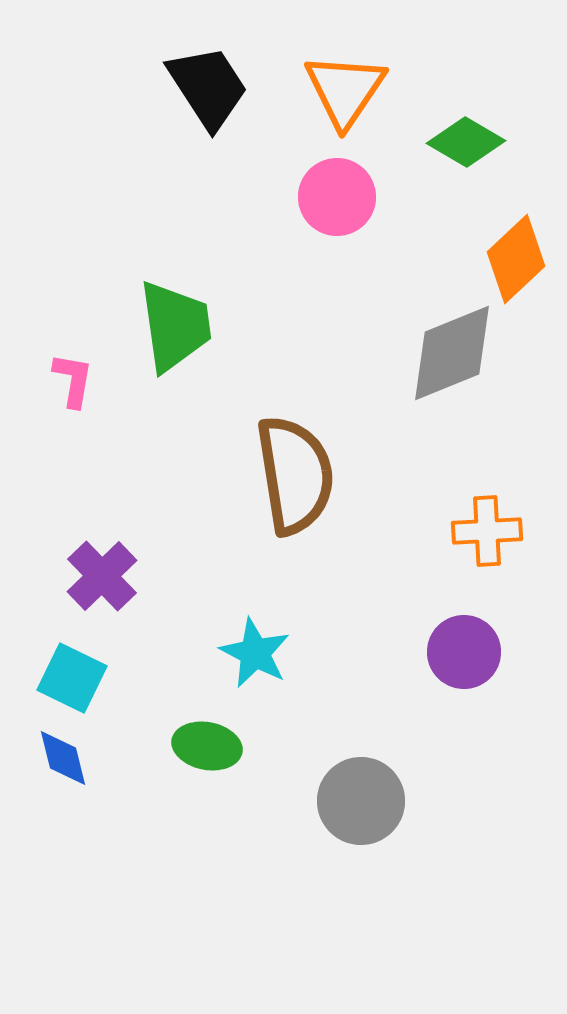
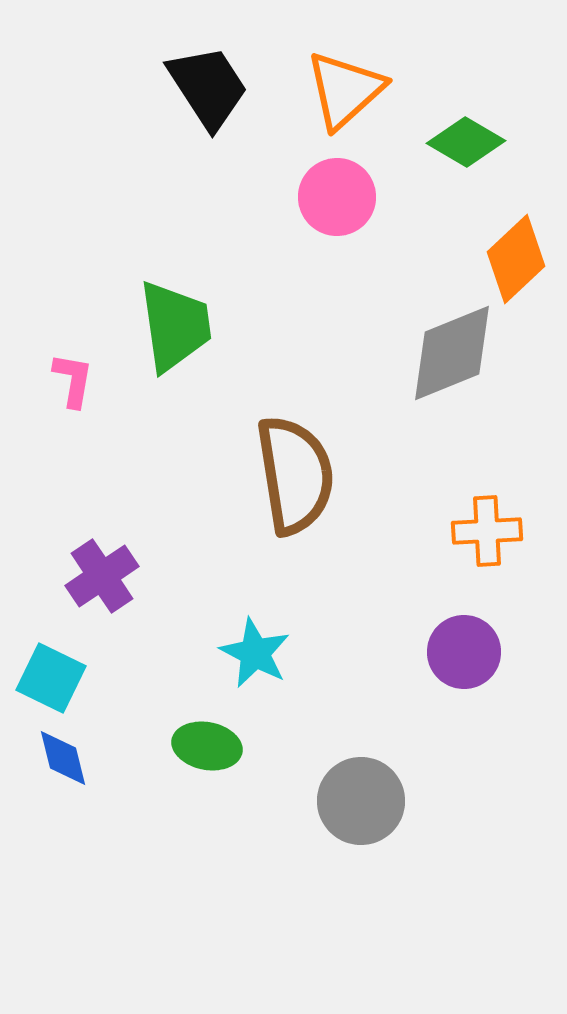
orange triangle: rotated 14 degrees clockwise
purple cross: rotated 10 degrees clockwise
cyan square: moved 21 px left
